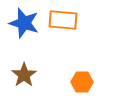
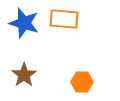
orange rectangle: moved 1 px right, 1 px up
